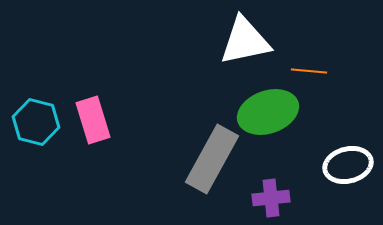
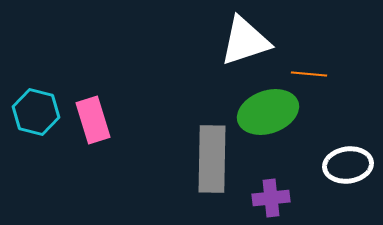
white triangle: rotated 6 degrees counterclockwise
orange line: moved 3 px down
cyan hexagon: moved 10 px up
gray rectangle: rotated 28 degrees counterclockwise
white ellipse: rotated 6 degrees clockwise
